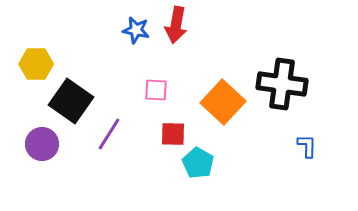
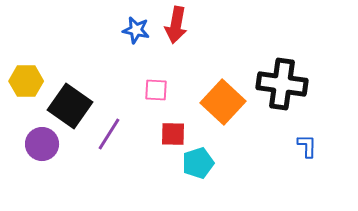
yellow hexagon: moved 10 px left, 17 px down
black square: moved 1 px left, 5 px down
cyan pentagon: rotated 24 degrees clockwise
